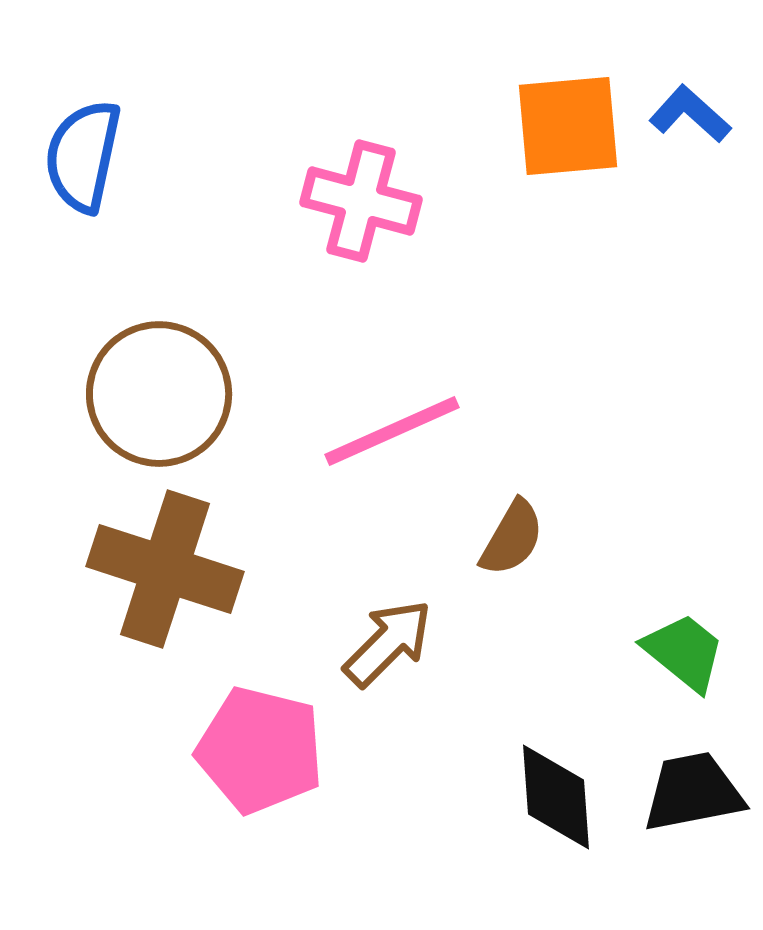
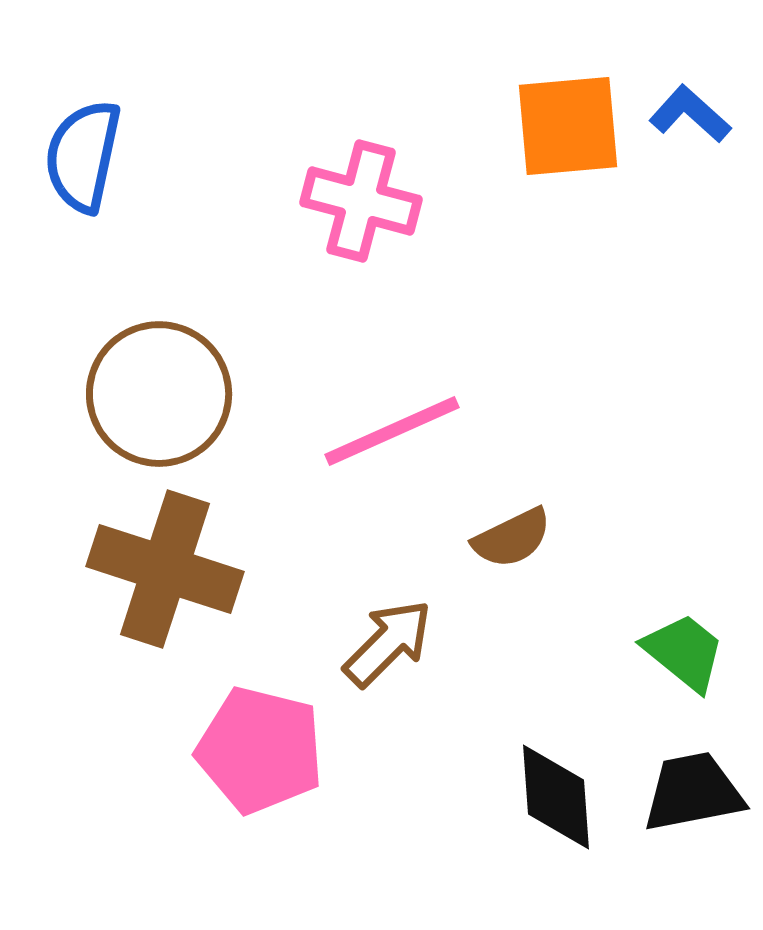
brown semicircle: rotated 34 degrees clockwise
